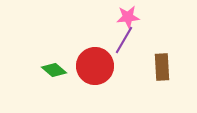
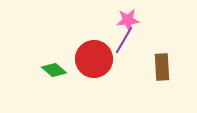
pink star: moved 3 px down
red circle: moved 1 px left, 7 px up
